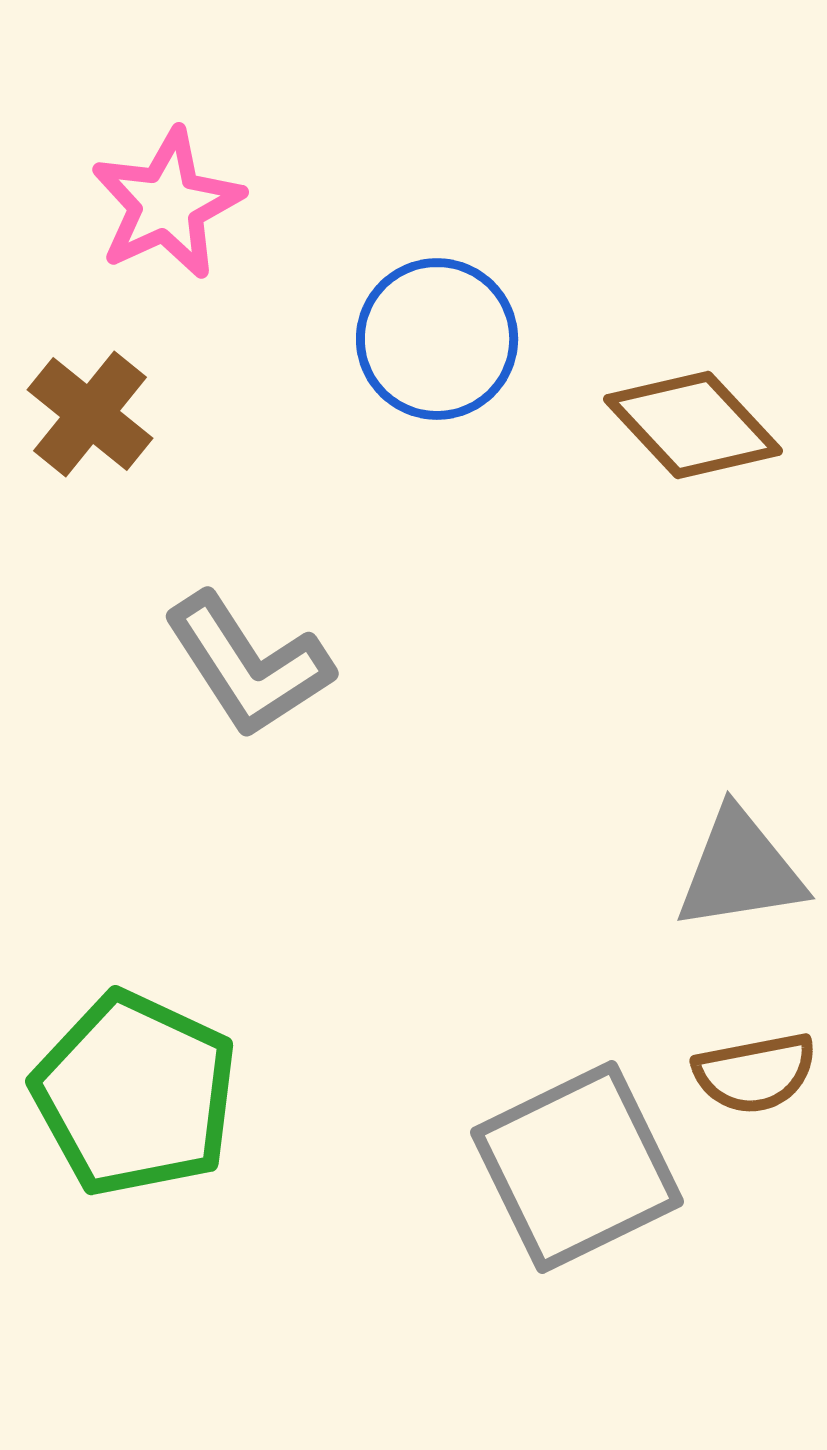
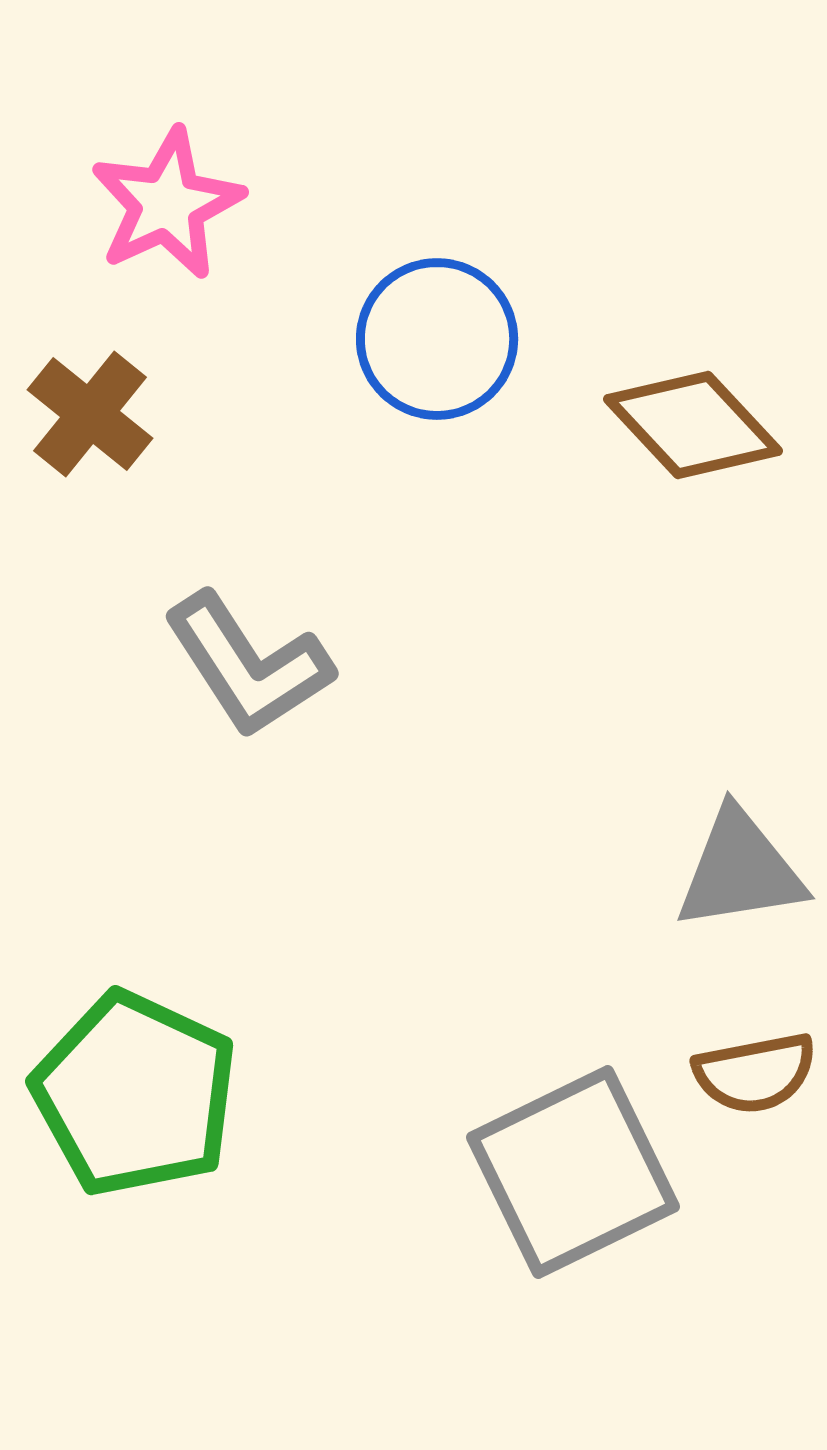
gray square: moved 4 px left, 5 px down
